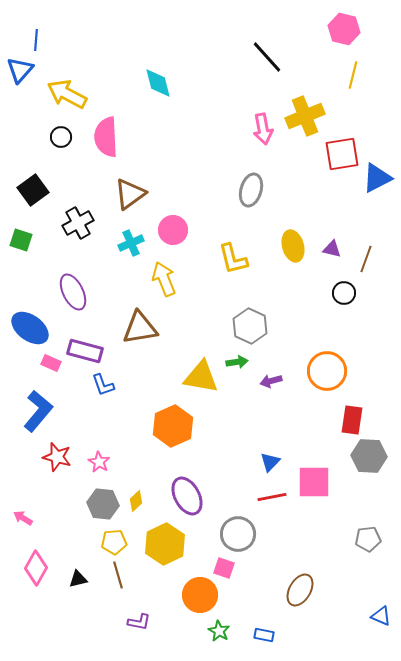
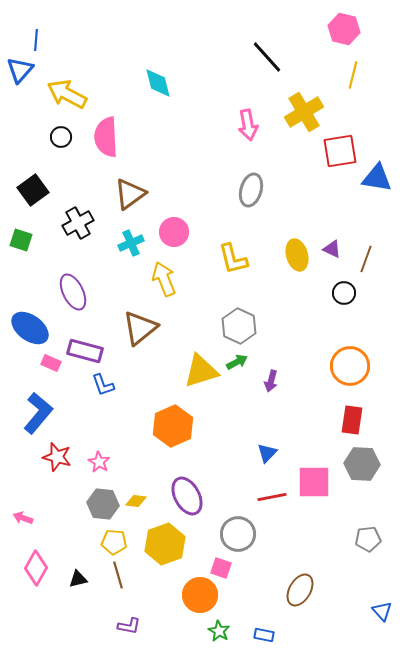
yellow cross at (305, 116): moved 1 px left, 4 px up; rotated 9 degrees counterclockwise
pink arrow at (263, 129): moved 15 px left, 4 px up
red square at (342, 154): moved 2 px left, 3 px up
blue triangle at (377, 178): rotated 36 degrees clockwise
pink circle at (173, 230): moved 1 px right, 2 px down
yellow ellipse at (293, 246): moved 4 px right, 9 px down
purple triangle at (332, 249): rotated 12 degrees clockwise
gray hexagon at (250, 326): moved 11 px left
brown triangle at (140, 328): rotated 30 degrees counterclockwise
green arrow at (237, 362): rotated 20 degrees counterclockwise
orange circle at (327, 371): moved 23 px right, 5 px up
yellow triangle at (201, 377): moved 6 px up; rotated 27 degrees counterclockwise
purple arrow at (271, 381): rotated 60 degrees counterclockwise
blue L-shape at (38, 411): moved 2 px down
gray hexagon at (369, 456): moved 7 px left, 8 px down
blue triangle at (270, 462): moved 3 px left, 9 px up
yellow diamond at (136, 501): rotated 50 degrees clockwise
pink arrow at (23, 518): rotated 12 degrees counterclockwise
yellow pentagon at (114, 542): rotated 10 degrees clockwise
yellow hexagon at (165, 544): rotated 6 degrees clockwise
pink square at (224, 568): moved 3 px left
blue triangle at (381, 616): moved 1 px right, 5 px up; rotated 25 degrees clockwise
purple L-shape at (139, 622): moved 10 px left, 4 px down
